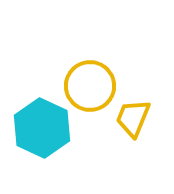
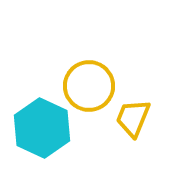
yellow circle: moved 1 px left
